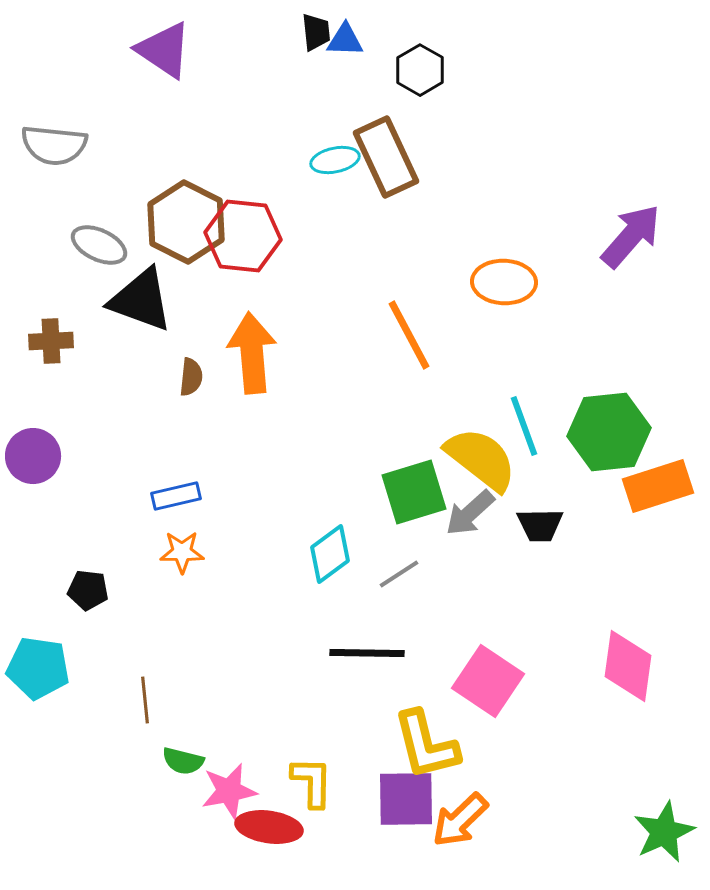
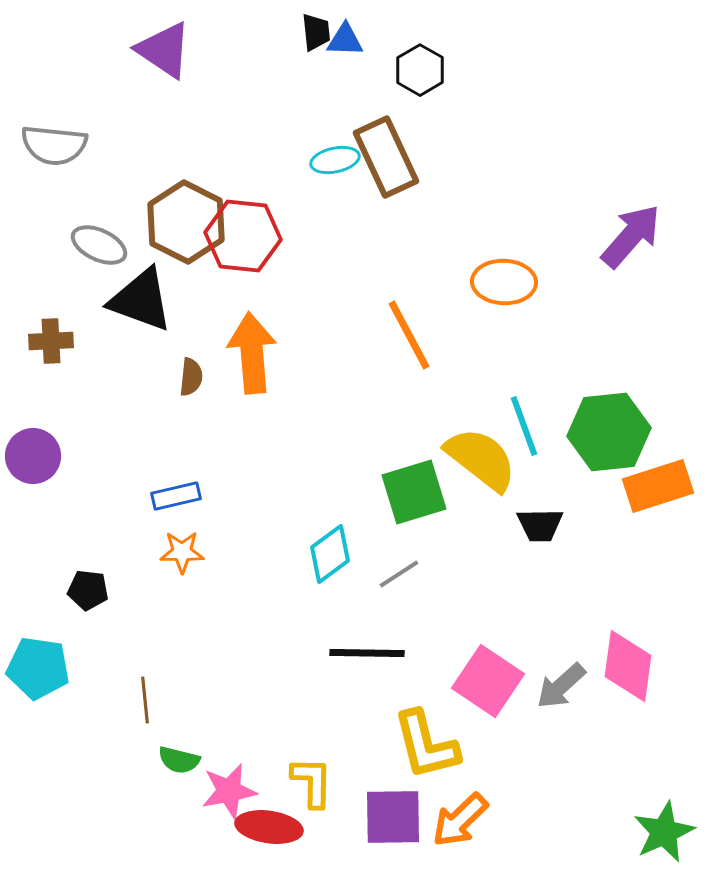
gray arrow at (470, 513): moved 91 px right, 173 px down
green semicircle at (183, 761): moved 4 px left, 1 px up
purple square at (406, 799): moved 13 px left, 18 px down
